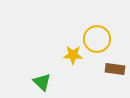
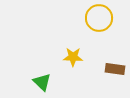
yellow circle: moved 2 px right, 21 px up
yellow star: moved 2 px down
